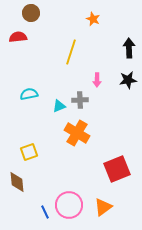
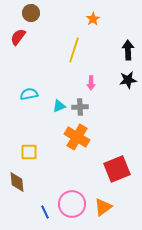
orange star: rotated 16 degrees clockwise
red semicircle: rotated 48 degrees counterclockwise
black arrow: moved 1 px left, 2 px down
yellow line: moved 3 px right, 2 px up
pink arrow: moved 6 px left, 3 px down
gray cross: moved 7 px down
orange cross: moved 4 px down
yellow square: rotated 18 degrees clockwise
pink circle: moved 3 px right, 1 px up
